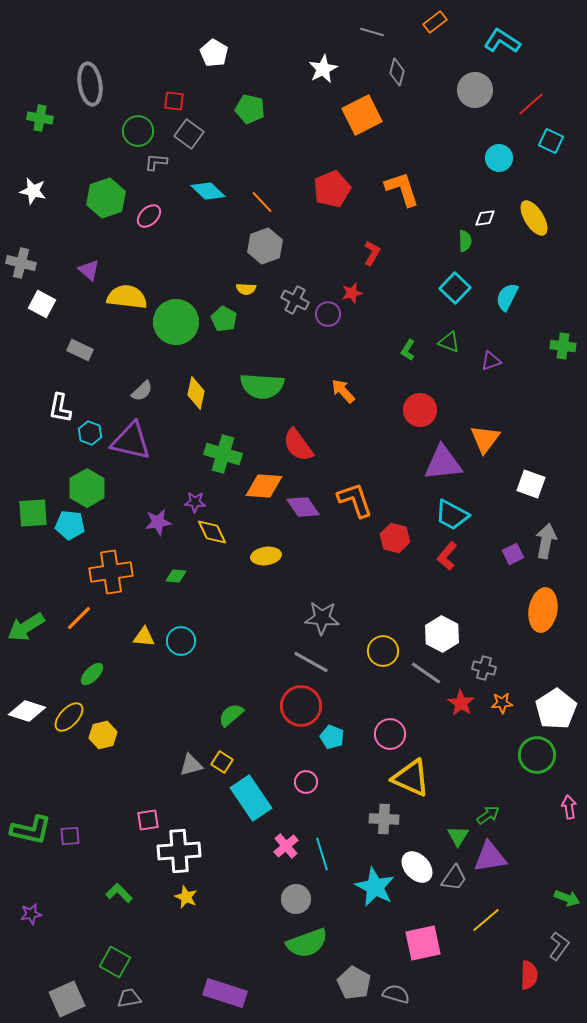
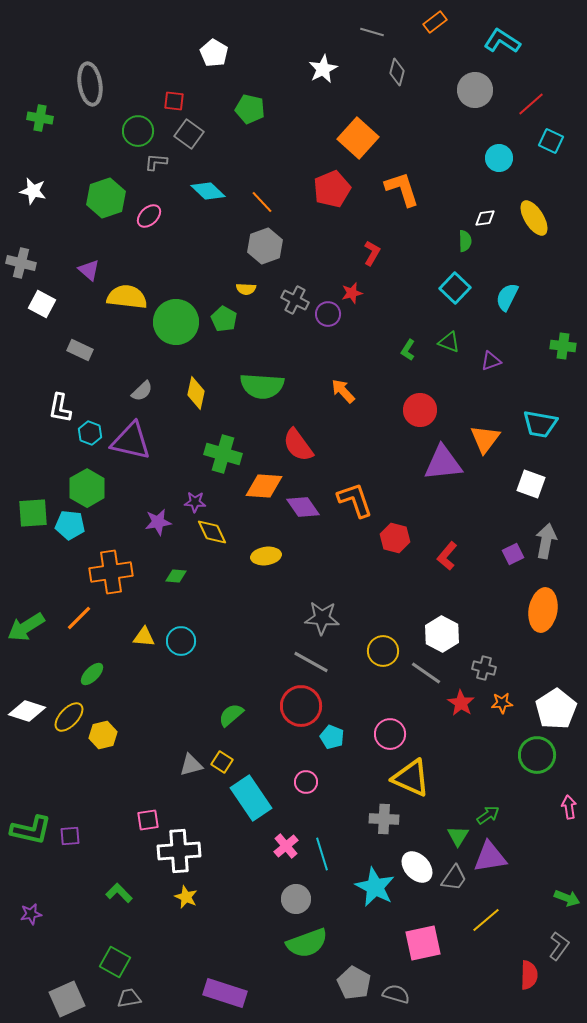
orange square at (362, 115): moved 4 px left, 23 px down; rotated 21 degrees counterclockwise
cyan trapezoid at (452, 515): moved 88 px right, 91 px up; rotated 18 degrees counterclockwise
